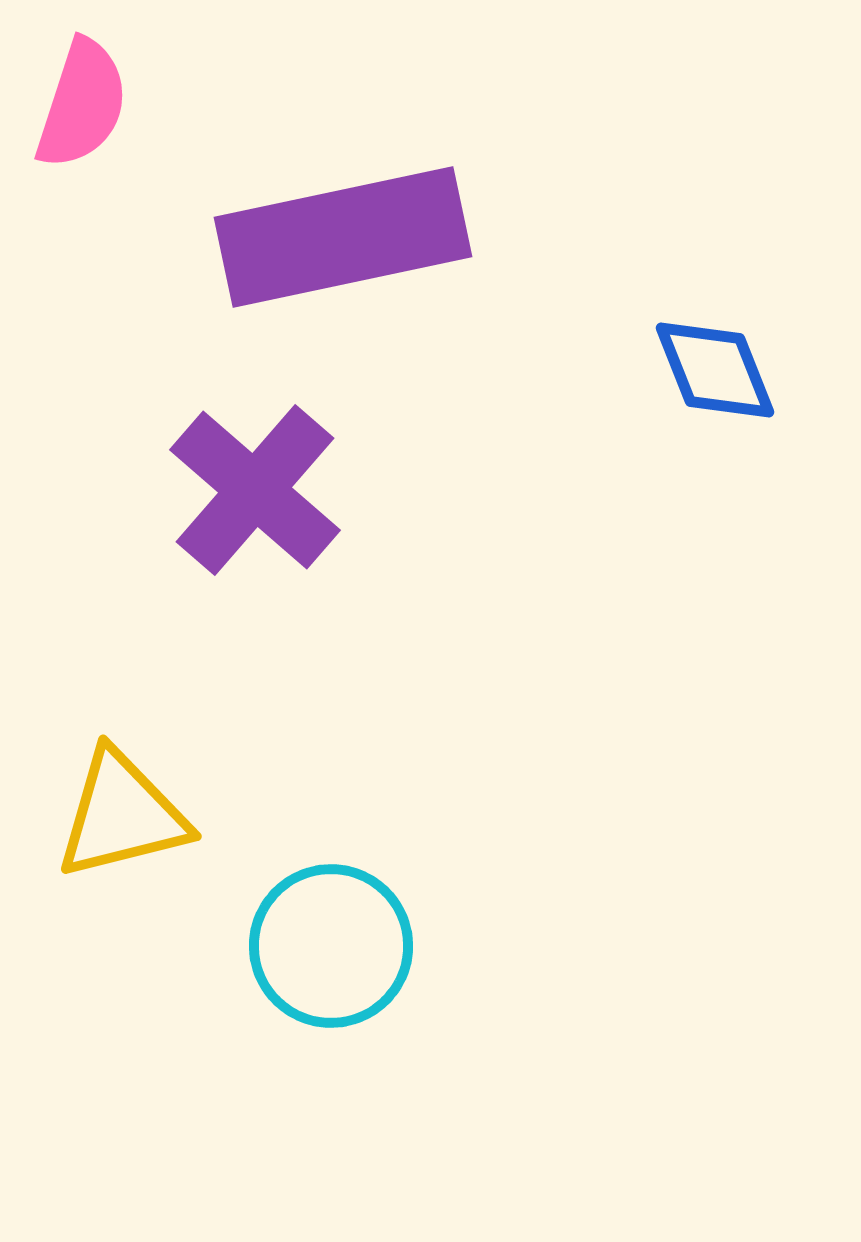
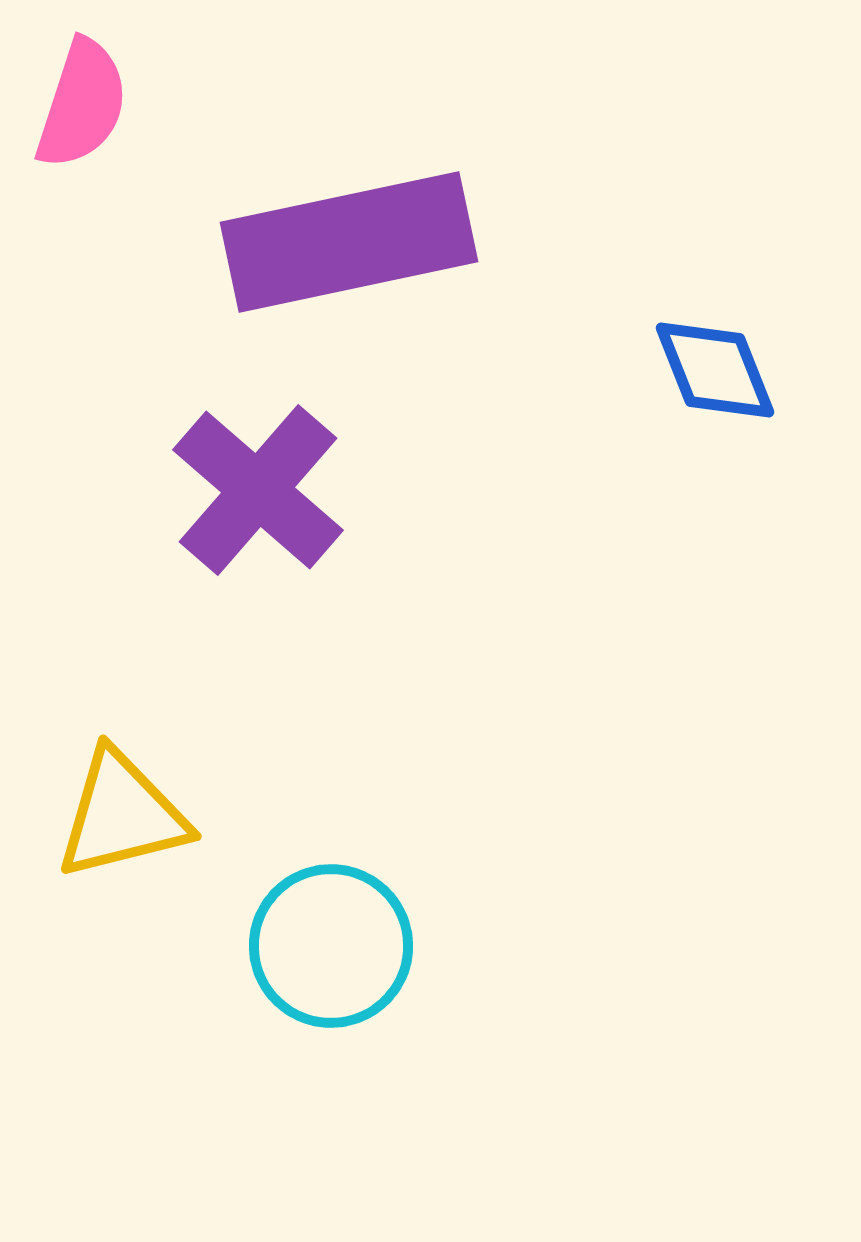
purple rectangle: moved 6 px right, 5 px down
purple cross: moved 3 px right
